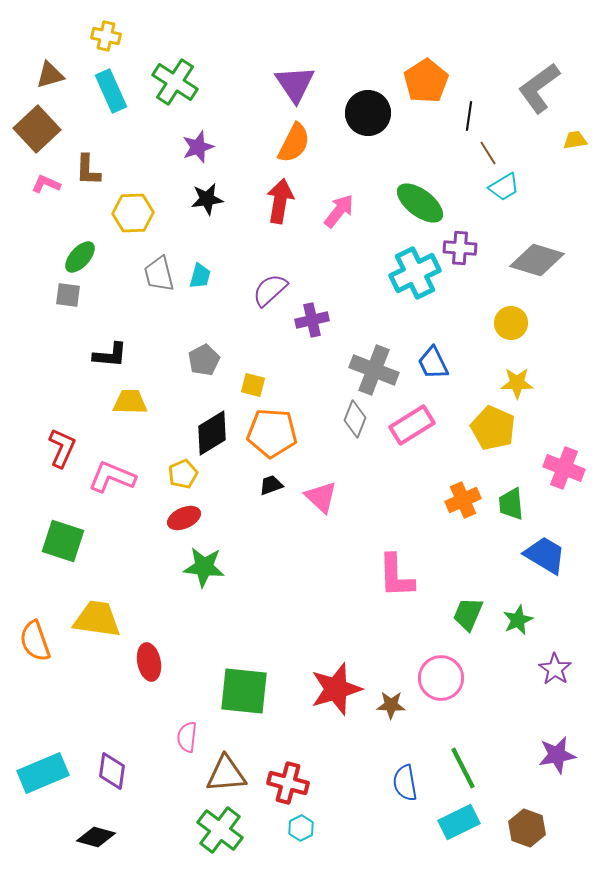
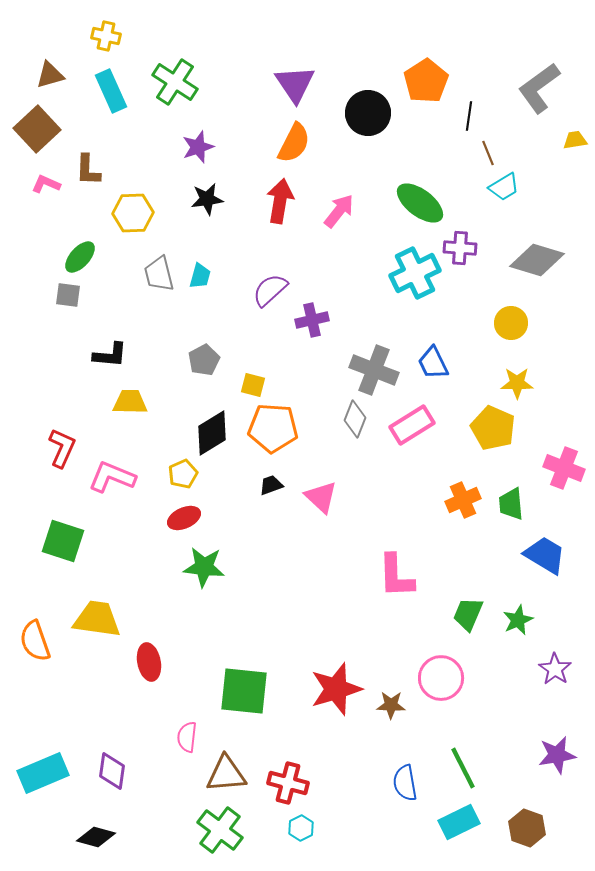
brown line at (488, 153): rotated 10 degrees clockwise
orange pentagon at (272, 433): moved 1 px right, 5 px up
